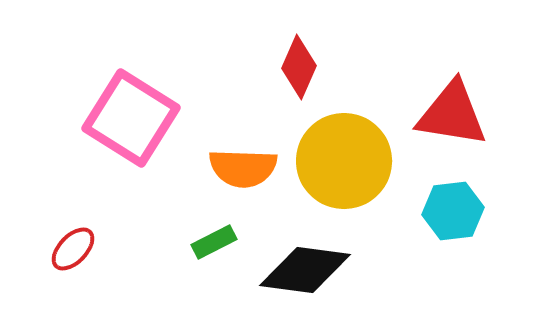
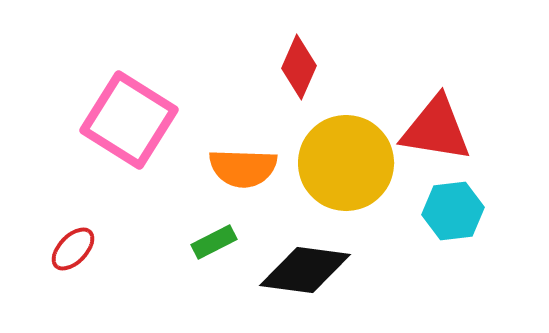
red triangle: moved 16 px left, 15 px down
pink square: moved 2 px left, 2 px down
yellow circle: moved 2 px right, 2 px down
